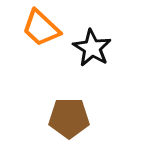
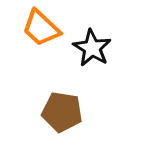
brown pentagon: moved 7 px left, 6 px up; rotated 9 degrees clockwise
